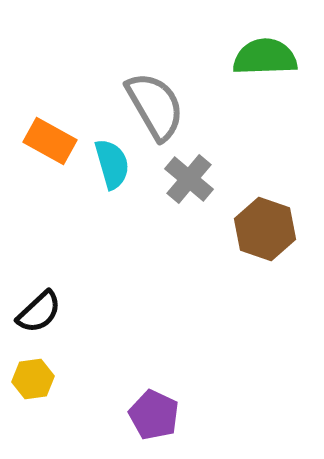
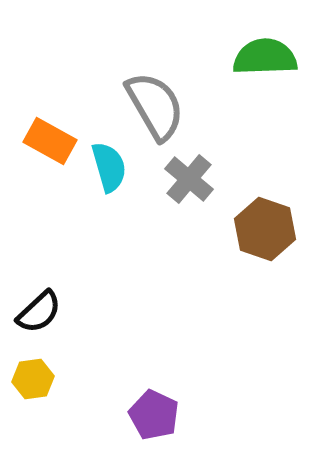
cyan semicircle: moved 3 px left, 3 px down
